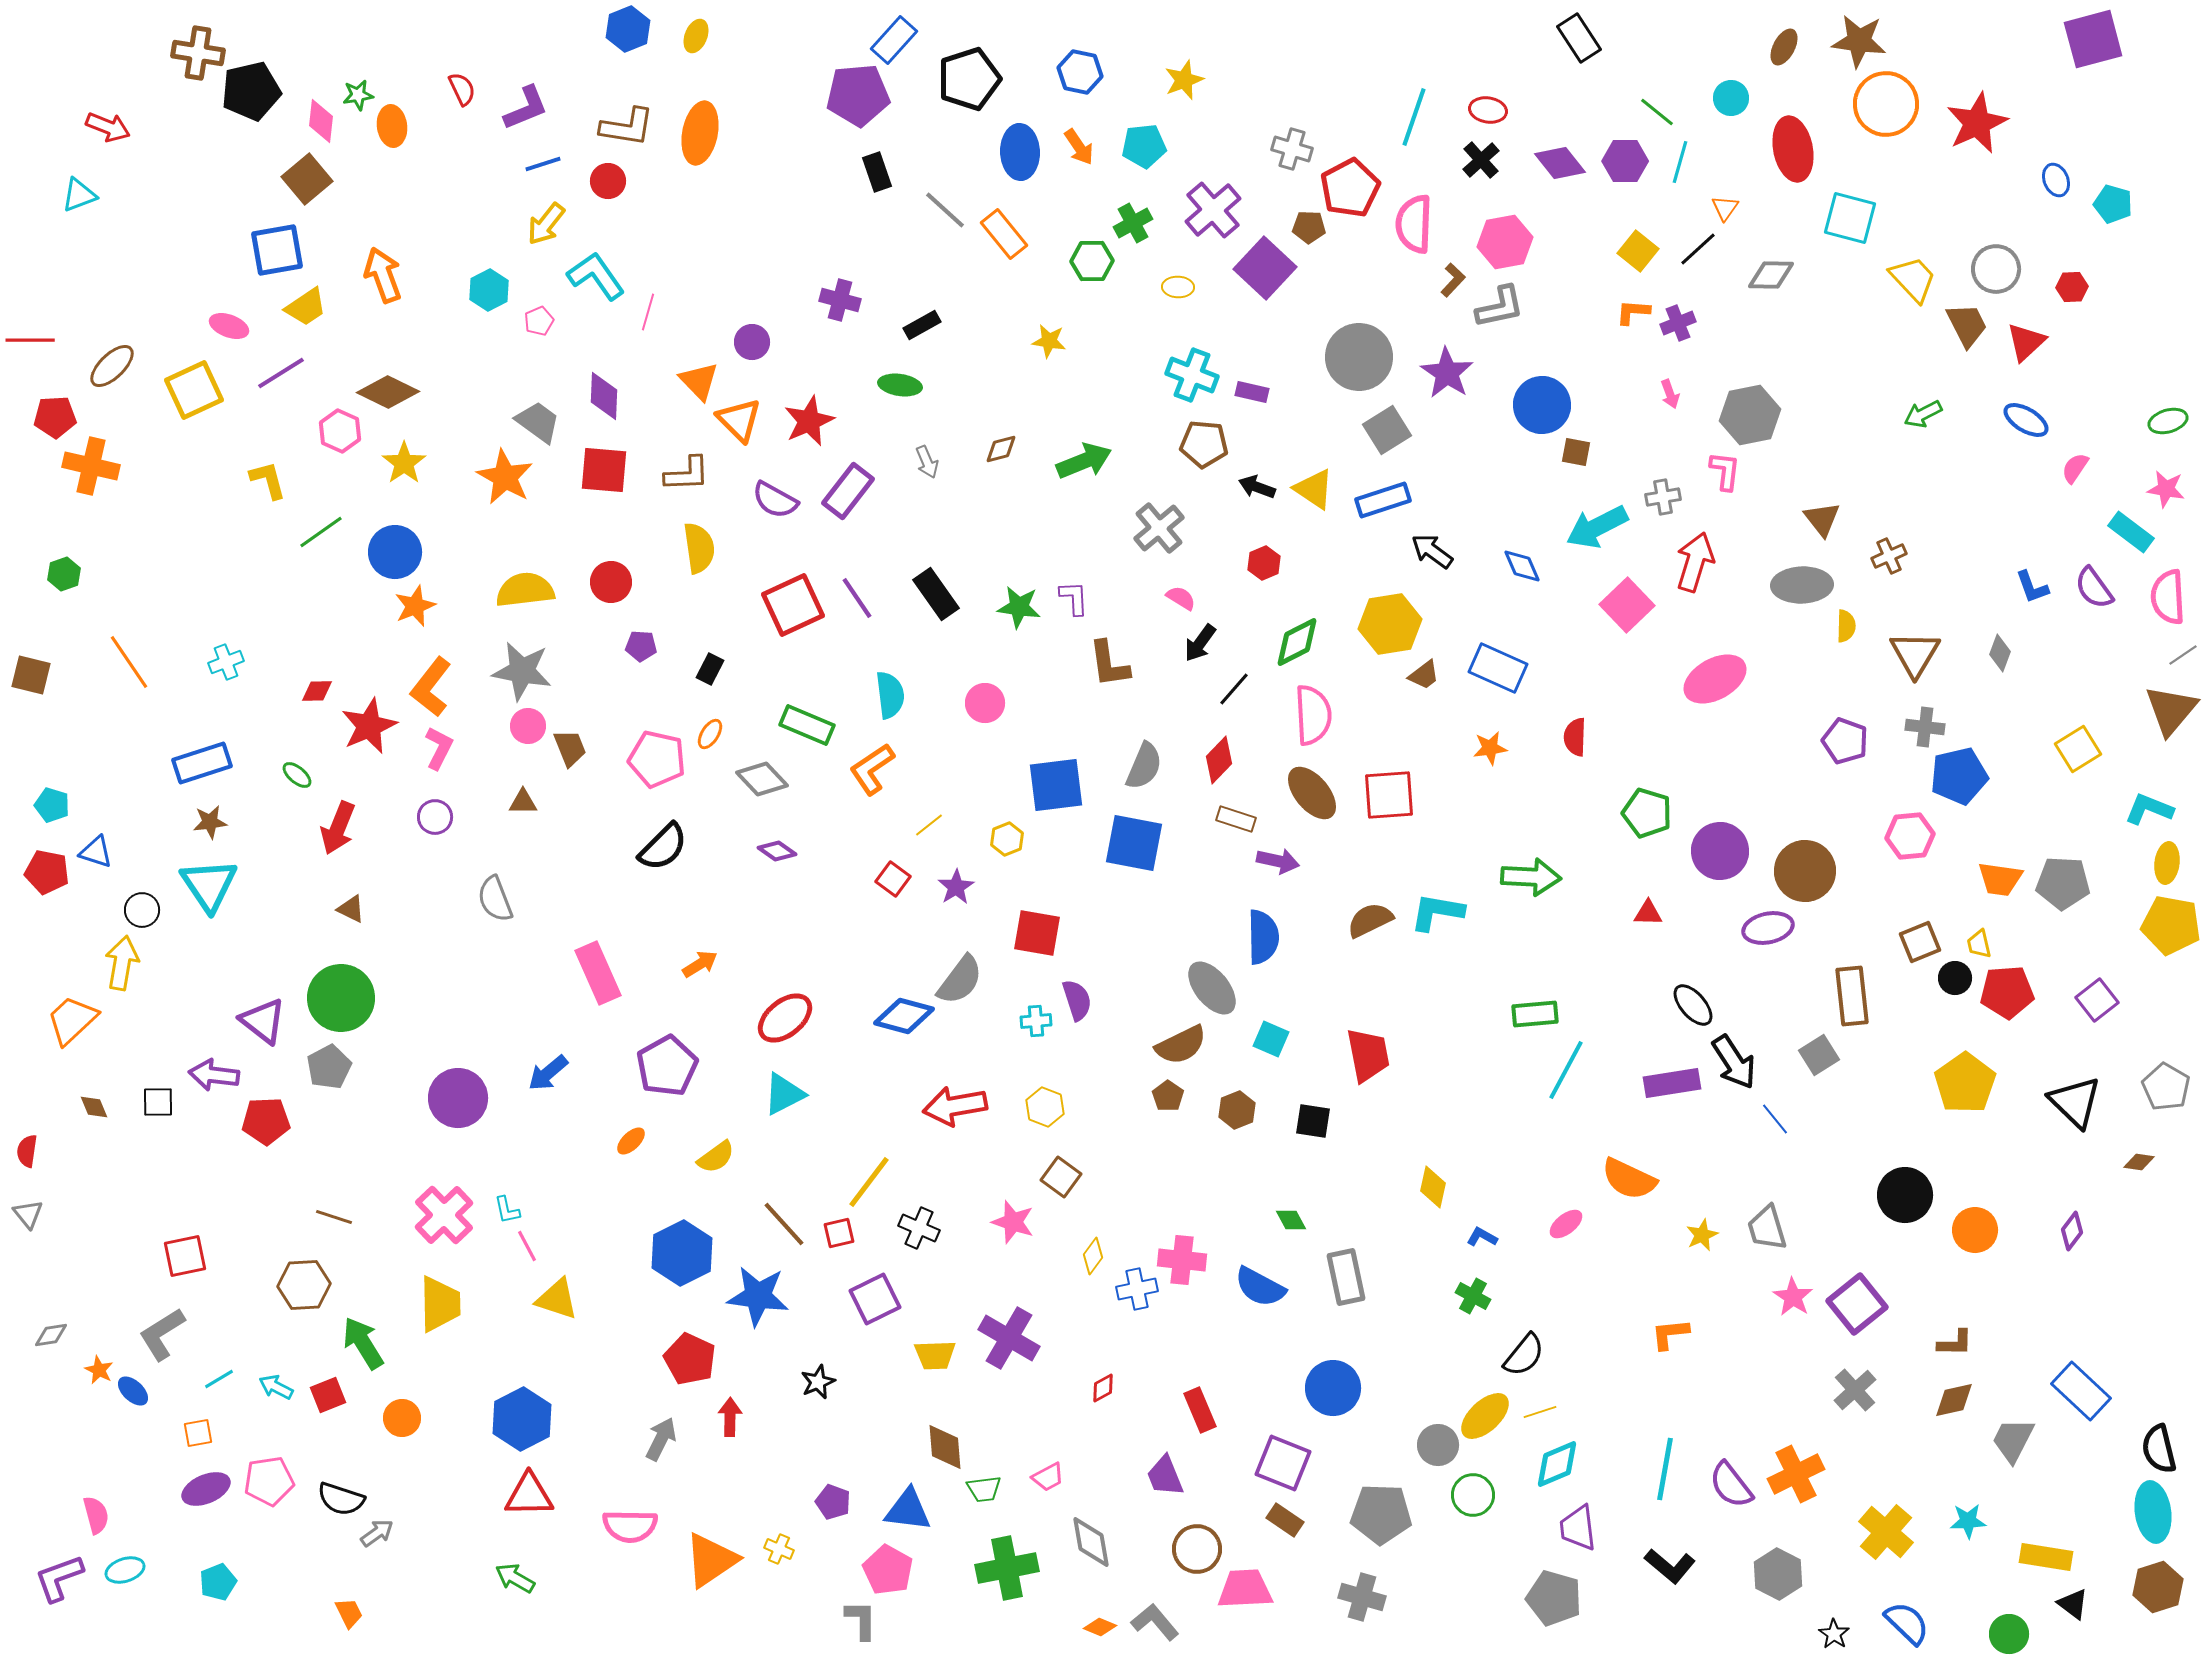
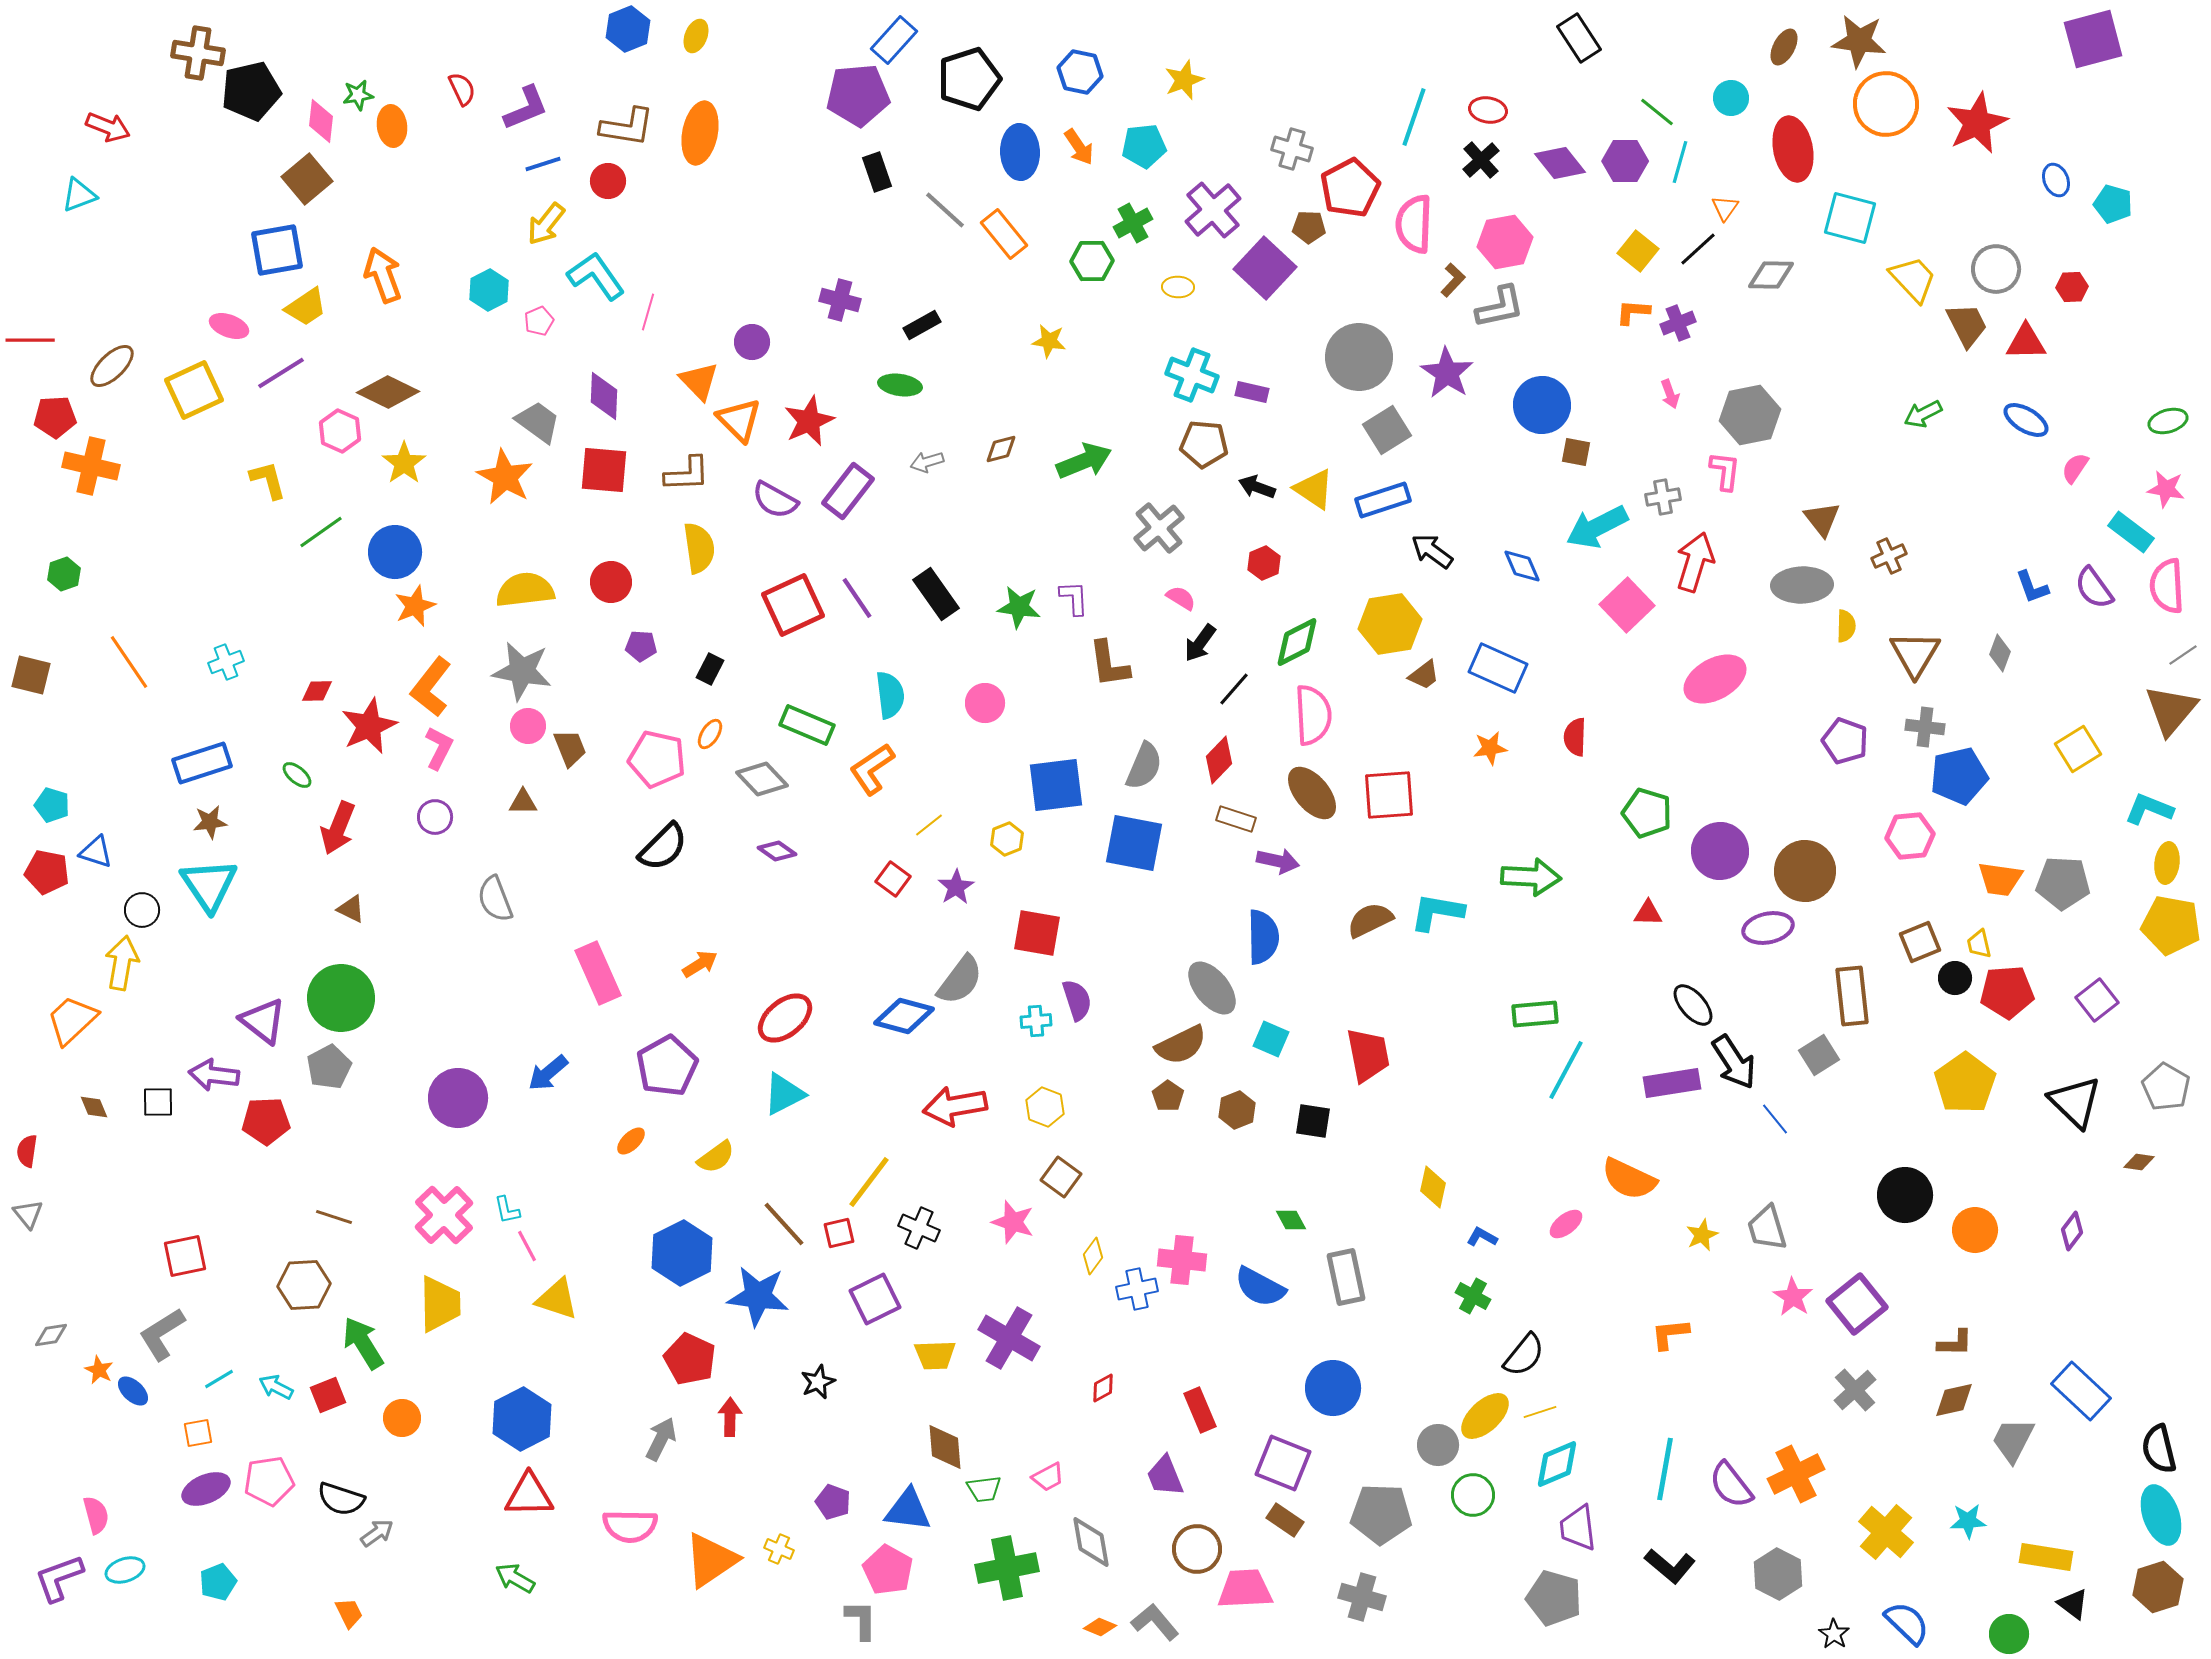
red triangle at (2026, 342): rotated 42 degrees clockwise
gray arrow at (927, 462): rotated 96 degrees clockwise
pink semicircle at (2168, 597): moved 1 px left, 11 px up
cyan ellipse at (2153, 1512): moved 8 px right, 3 px down; rotated 12 degrees counterclockwise
